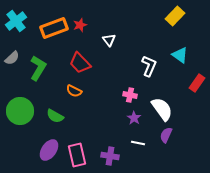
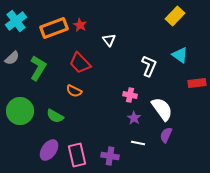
red star: rotated 24 degrees counterclockwise
red rectangle: rotated 48 degrees clockwise
